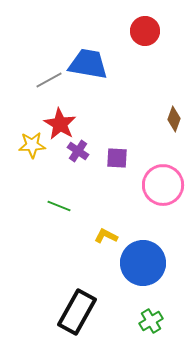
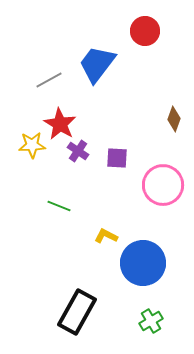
blue trapezoid: moved 9 px right; rotated 63 degrees counterclockwise
